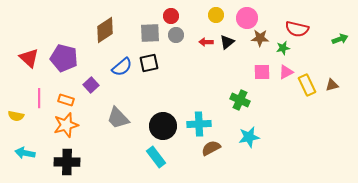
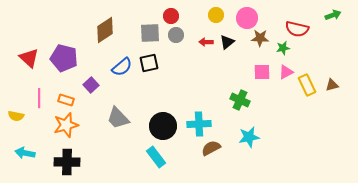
green arrow: moved 7 px left, 24 px up
